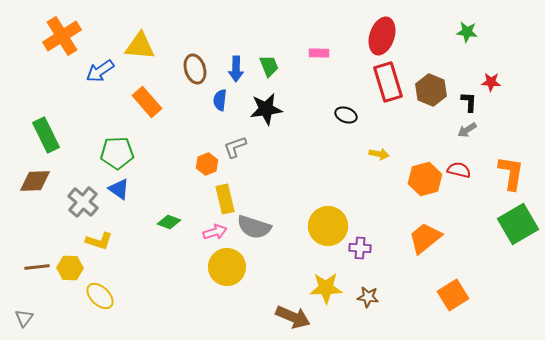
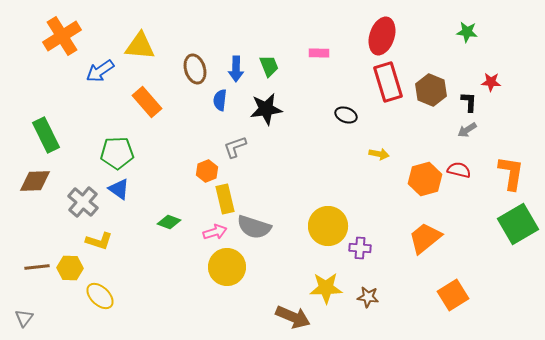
orange hexagon at (207, 164): moved 7 px down
